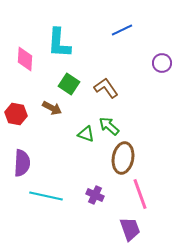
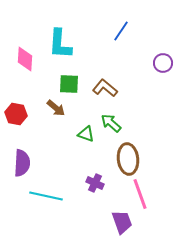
blue line: moved 1 px left, 1 px down; rotated 30 degrees counterclockwise
cyan L-shape: moved 1 px right, 1 px down
purple circle: moved 1 px right
green square: rotated 30 degrees counterclockwise
brown L-shape: moved 1 px left; rotated 15 degrees counterclockwise
brown arrow: moved 4 px right; rotated 12 degrees clockwise
green arrow: moved 2 px right, 3 px up
brown ellipse: moved 5 px right, 1 px down; rotated 16 degrees counterclockwise
purple cross: moved 12 px up
purple trapezoid: moved 8 px left, 7 px up
